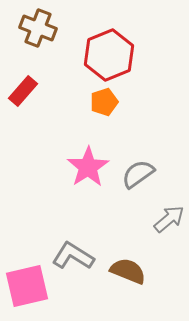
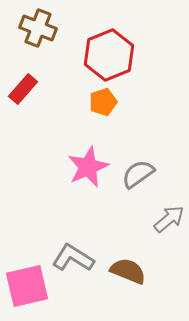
red rectangle: moved 2 px up
orange pentagon: moved 1 px left
pink star: rotated 9 degrees clockwise
gray L-shape: moved 2 px down
